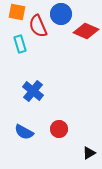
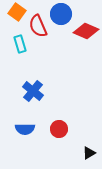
orange square: rotated 24 degrees clockwise
blue semicircle: moved 1 px right, 3 px up; rotated 30 degrees counterclockwise
